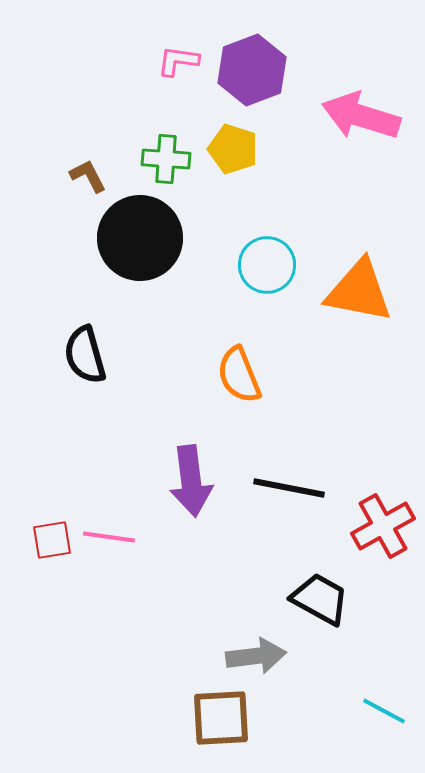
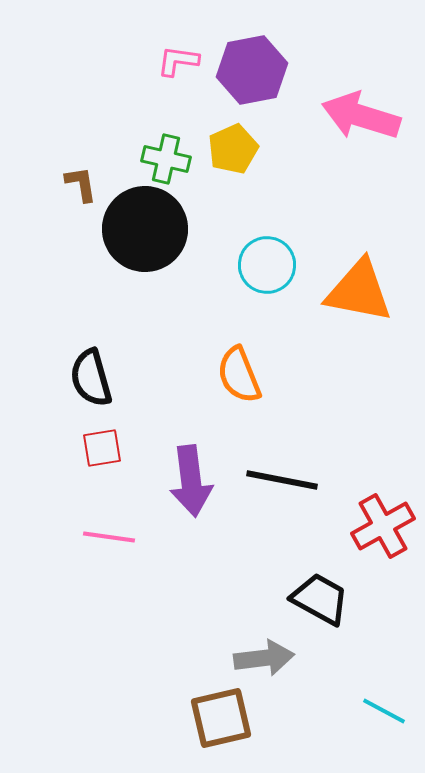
purple hexagon: rotated 10 degrees clockwise
yellow pentagon: rotated 30 degrees clockwise
green cross: rotated 9 degrees clockwise
brown L-shape: moved 7 px left, 8 px down; rotated 18 degrees clockwise
black circle: moved 5 px right, 9 px up
black semicircle: moved 6 px right, 23 px down
black line: moved 7 px left, 8 px up
red square: moved 50 px right, 92 px up
gray arrow: moved 8 px right, 2 px down
brown square: rotated 10 degrees counterclockwise
